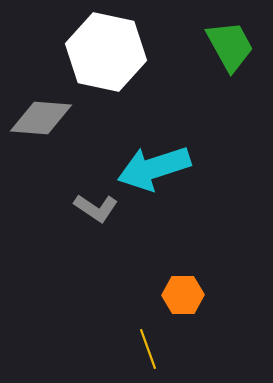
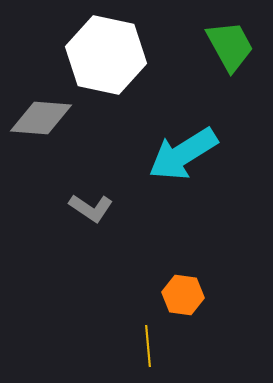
white hexagon: moved 3 px down
cyan arrow: moved 29 px right, 14 px up; rotated 14 degrees counterclockwise
gray L-shape: moved 5 px left
orange hexagon: rotated 9 degrees clockwise
yellow line: moved 3 px up; rotated 15 degrees clockwise
